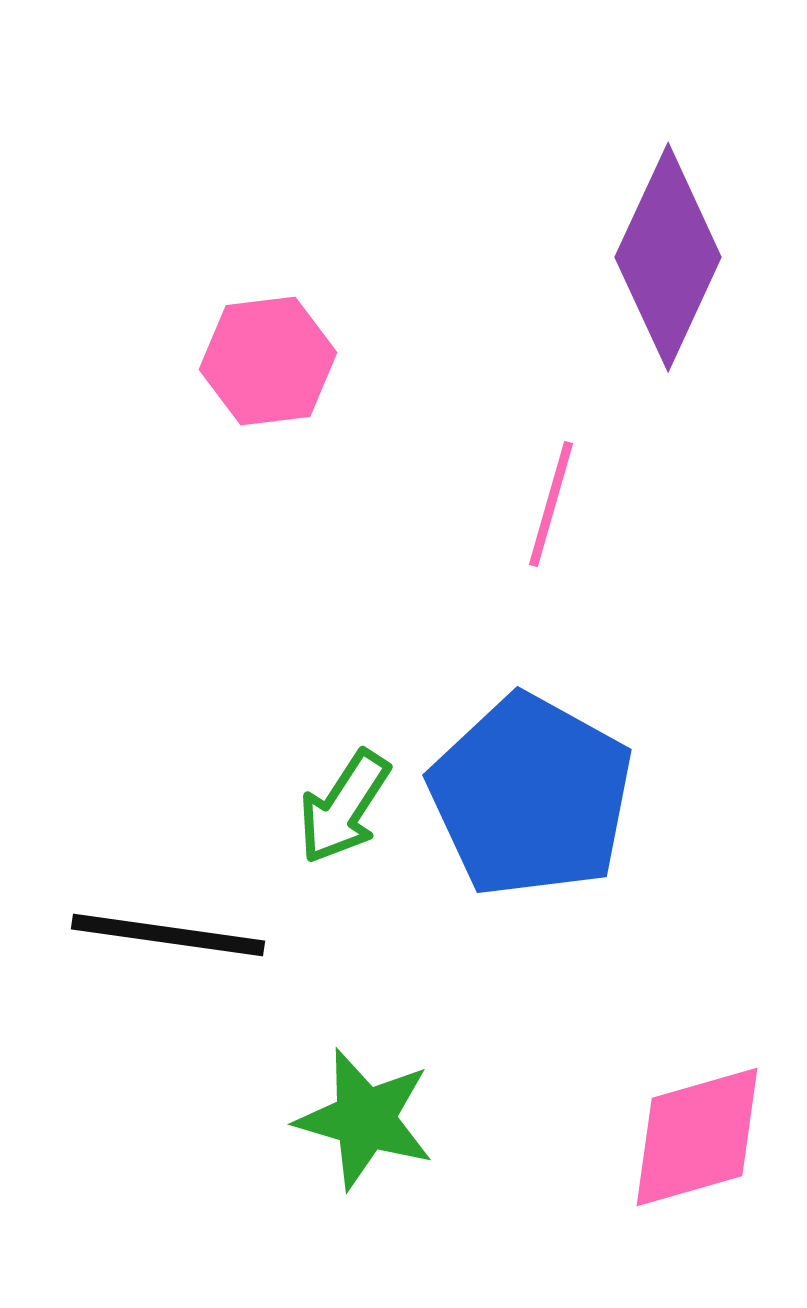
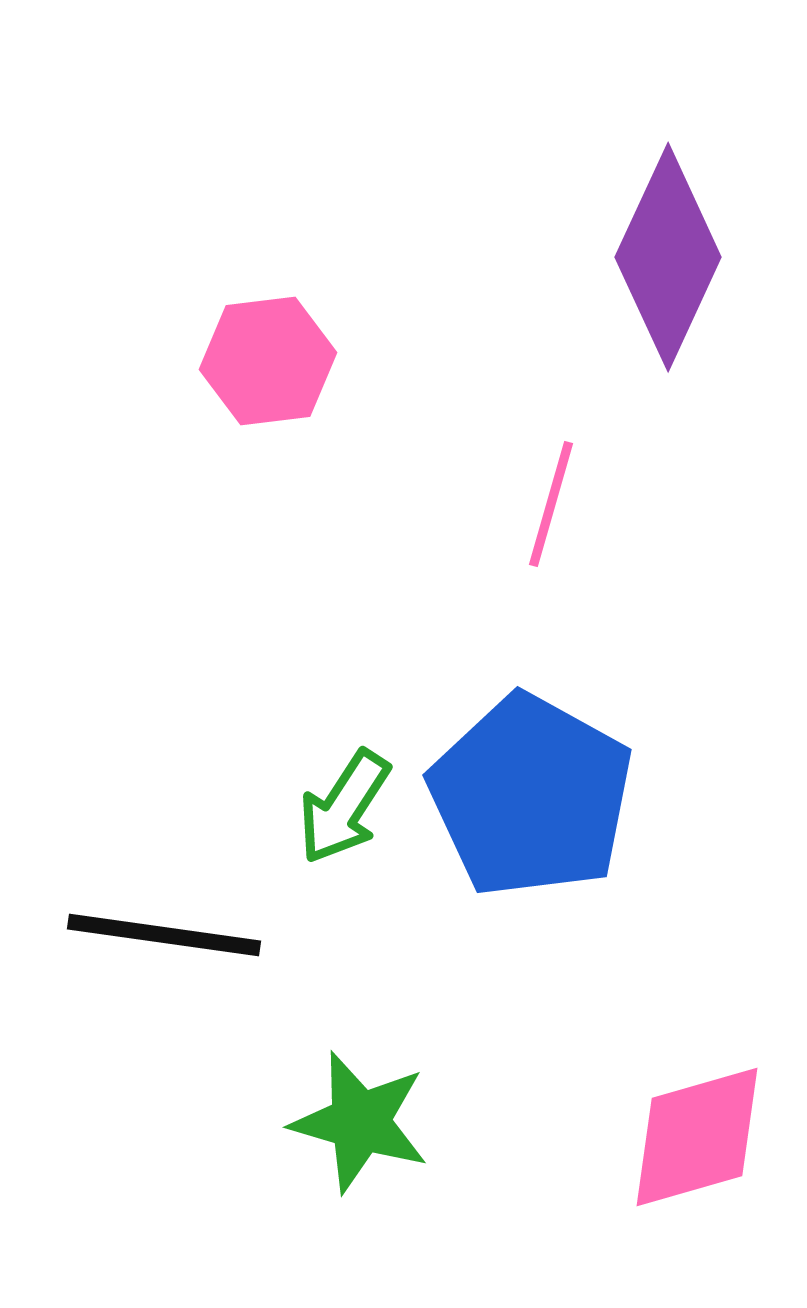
black line: moved 4 px left
green star: moved 5 px left, 3 px down
